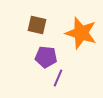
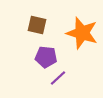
orange star: moved 1 px right
purple line: rotated 24 degrees clockwise
